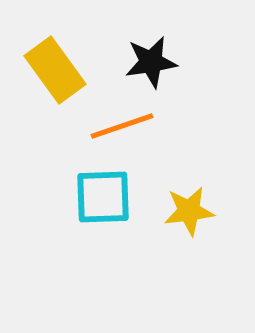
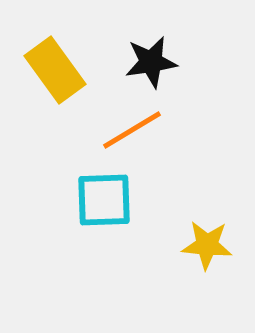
orange line: moved 10 px right, 4 px down; rotated 12 degrees counterclockwise
cyan square: moved 1 px right, 3 px down
yellow star: moved 18 px right, 34 px down; rotated 12 degrees clockwise
